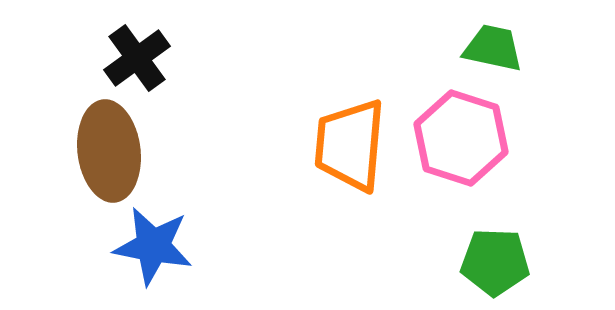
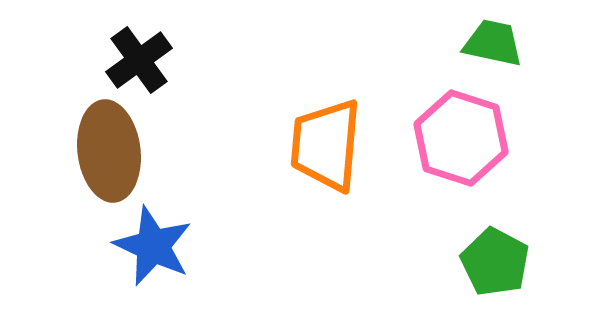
green trapezoid: moved 5 px up
black cross: moved 2 px right, 2 px down
orange trapezoid: moved 24 px left
blue star: rotated 14 degrees clockwise
green pentagon: rotated 26 degrees clockwise
